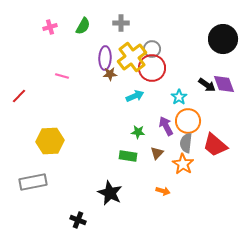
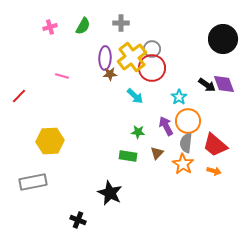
cyan arrow: rotated 66 degrees clockwise
orange arrow: moved 51 px right, 20 px up
